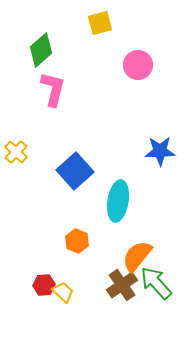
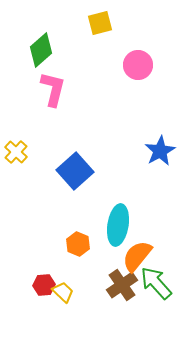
blue star: rotated 28 degrees counterclockwise
cyan ellipse: moved 24 px down
orange hexagon: moved 1 px right, 3 px down
